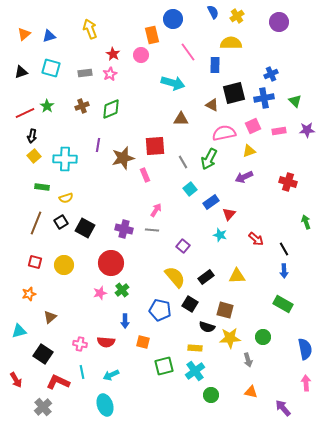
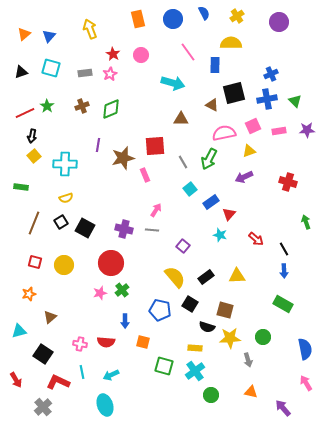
blue semicircle at (213, 12): moved 9 px left, 1 px down
orange rectangle at (152, 35): moved 14 px left, 16 px up
blue triangle at (49, 36): rotated 32 degrees counterclockwise
blue cross at (264, 98): moved 3 px right, 1 px down
cyan cross at (65, 159): moved 5 px down
green rectangle at (42, 187): moved 21 px left
brown line at (36, 223): moved 2 px left
green square at (164, 366): rotated 30 degrees clockwise
pink arrow at (306, 383): rotated 28 degrees counterclockwise
